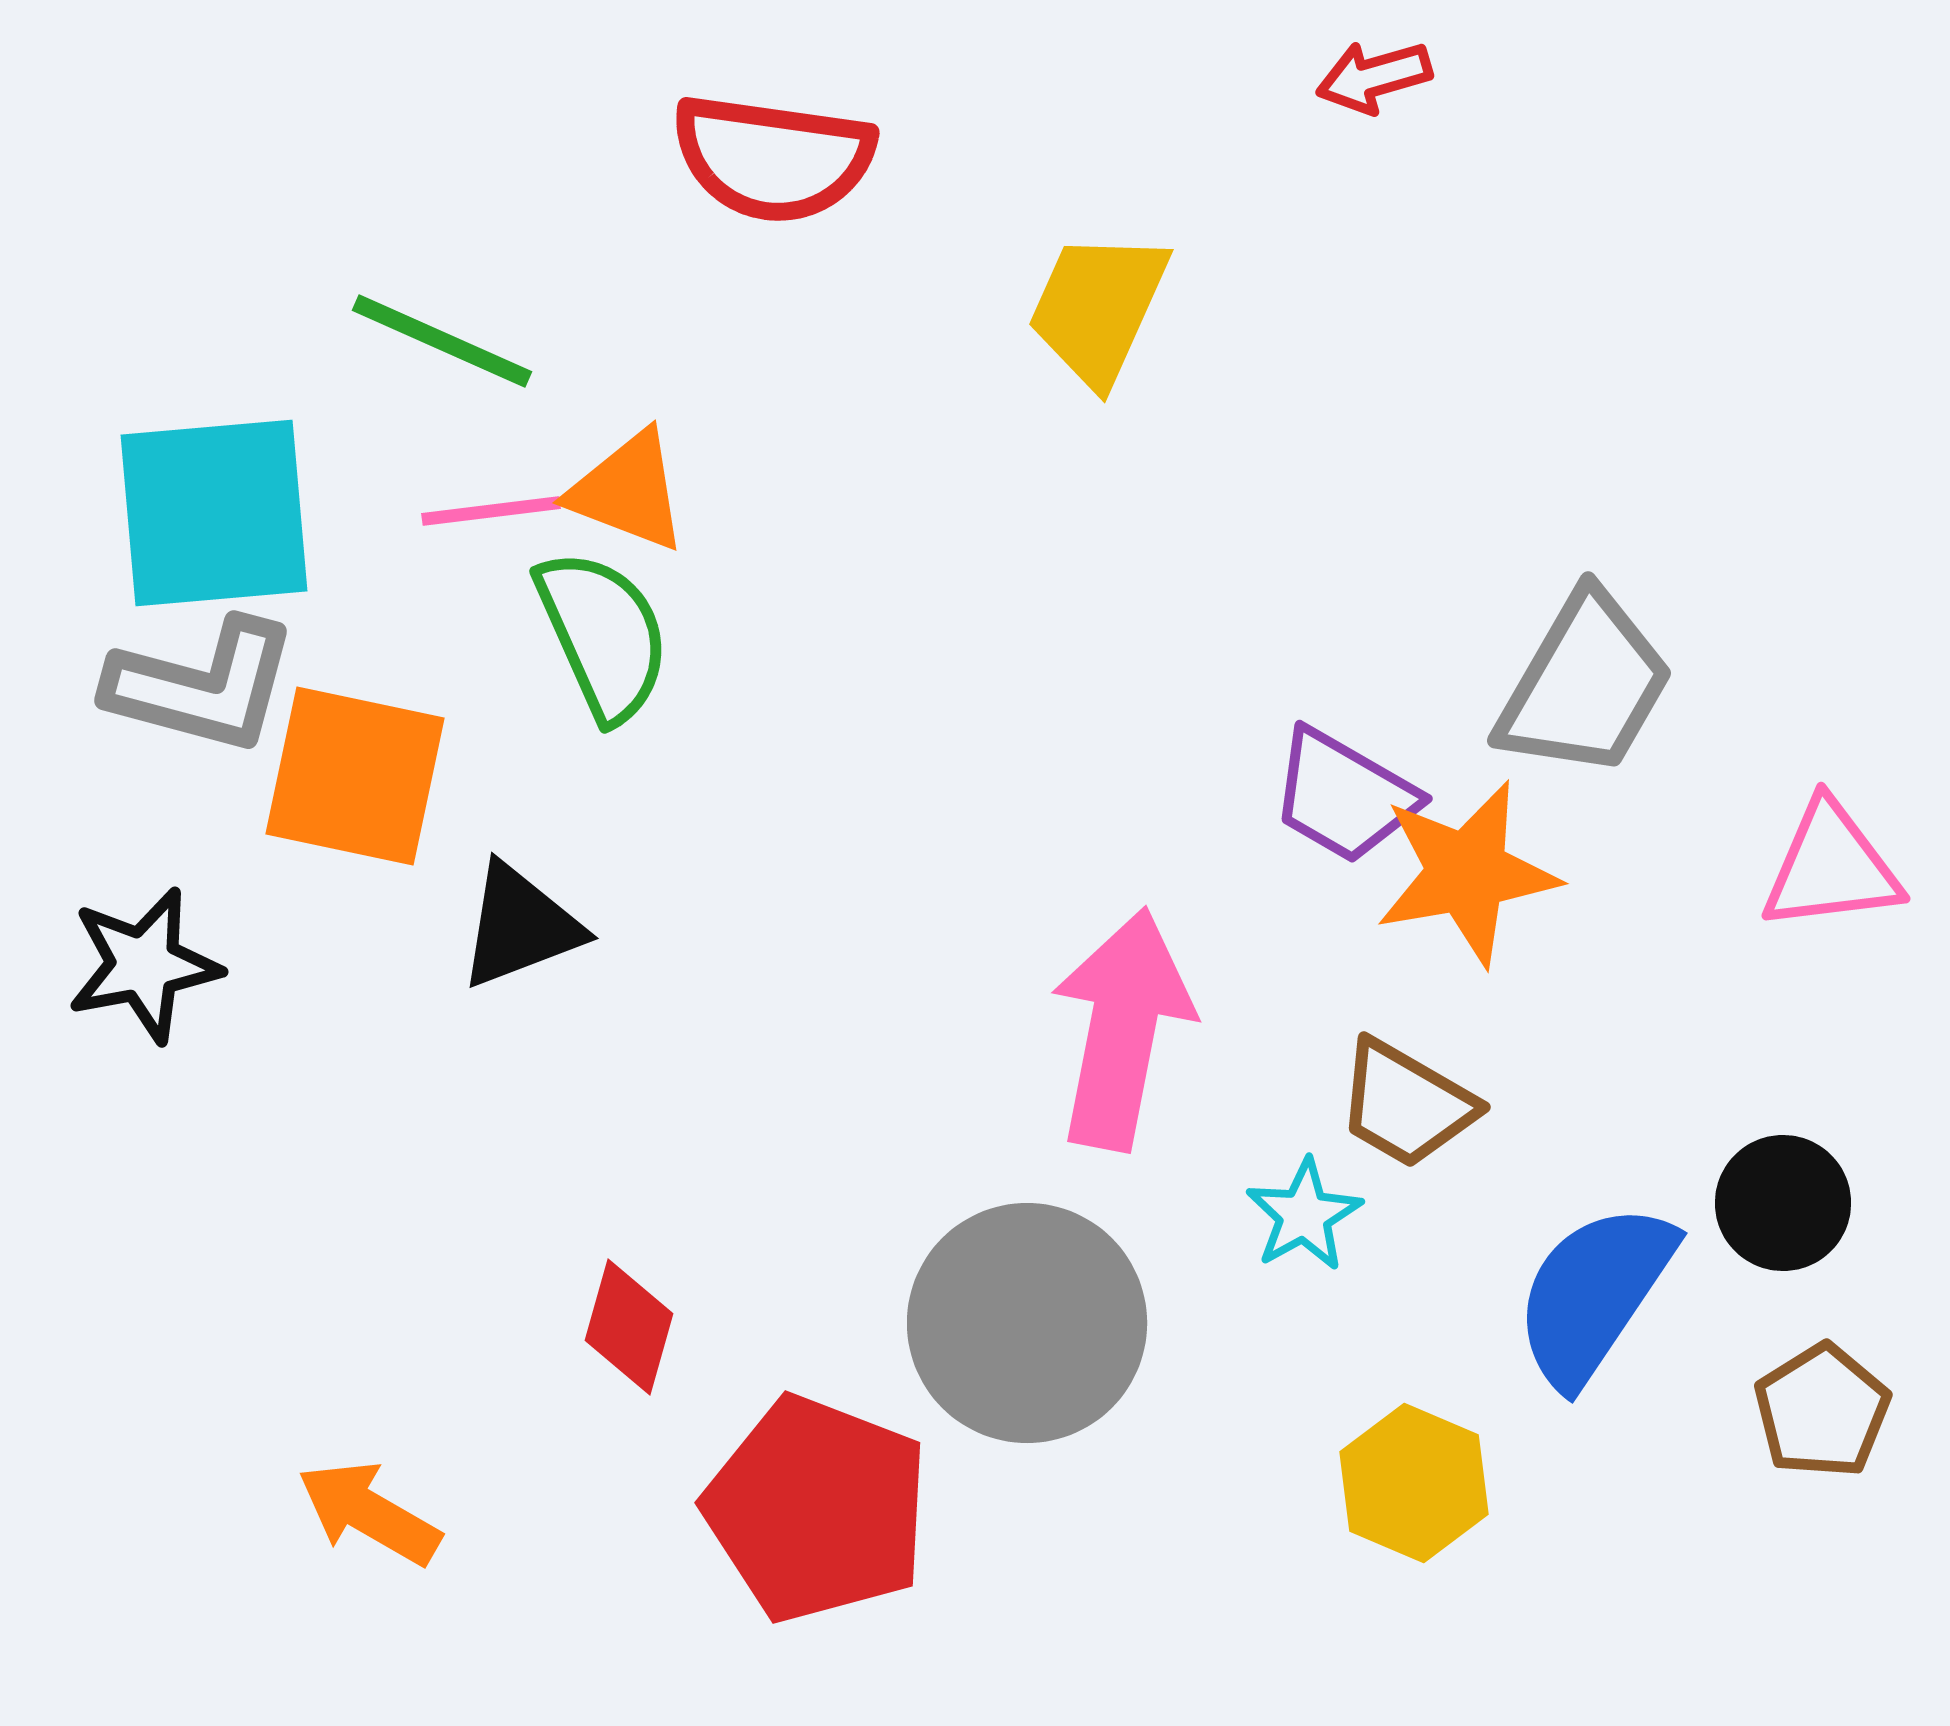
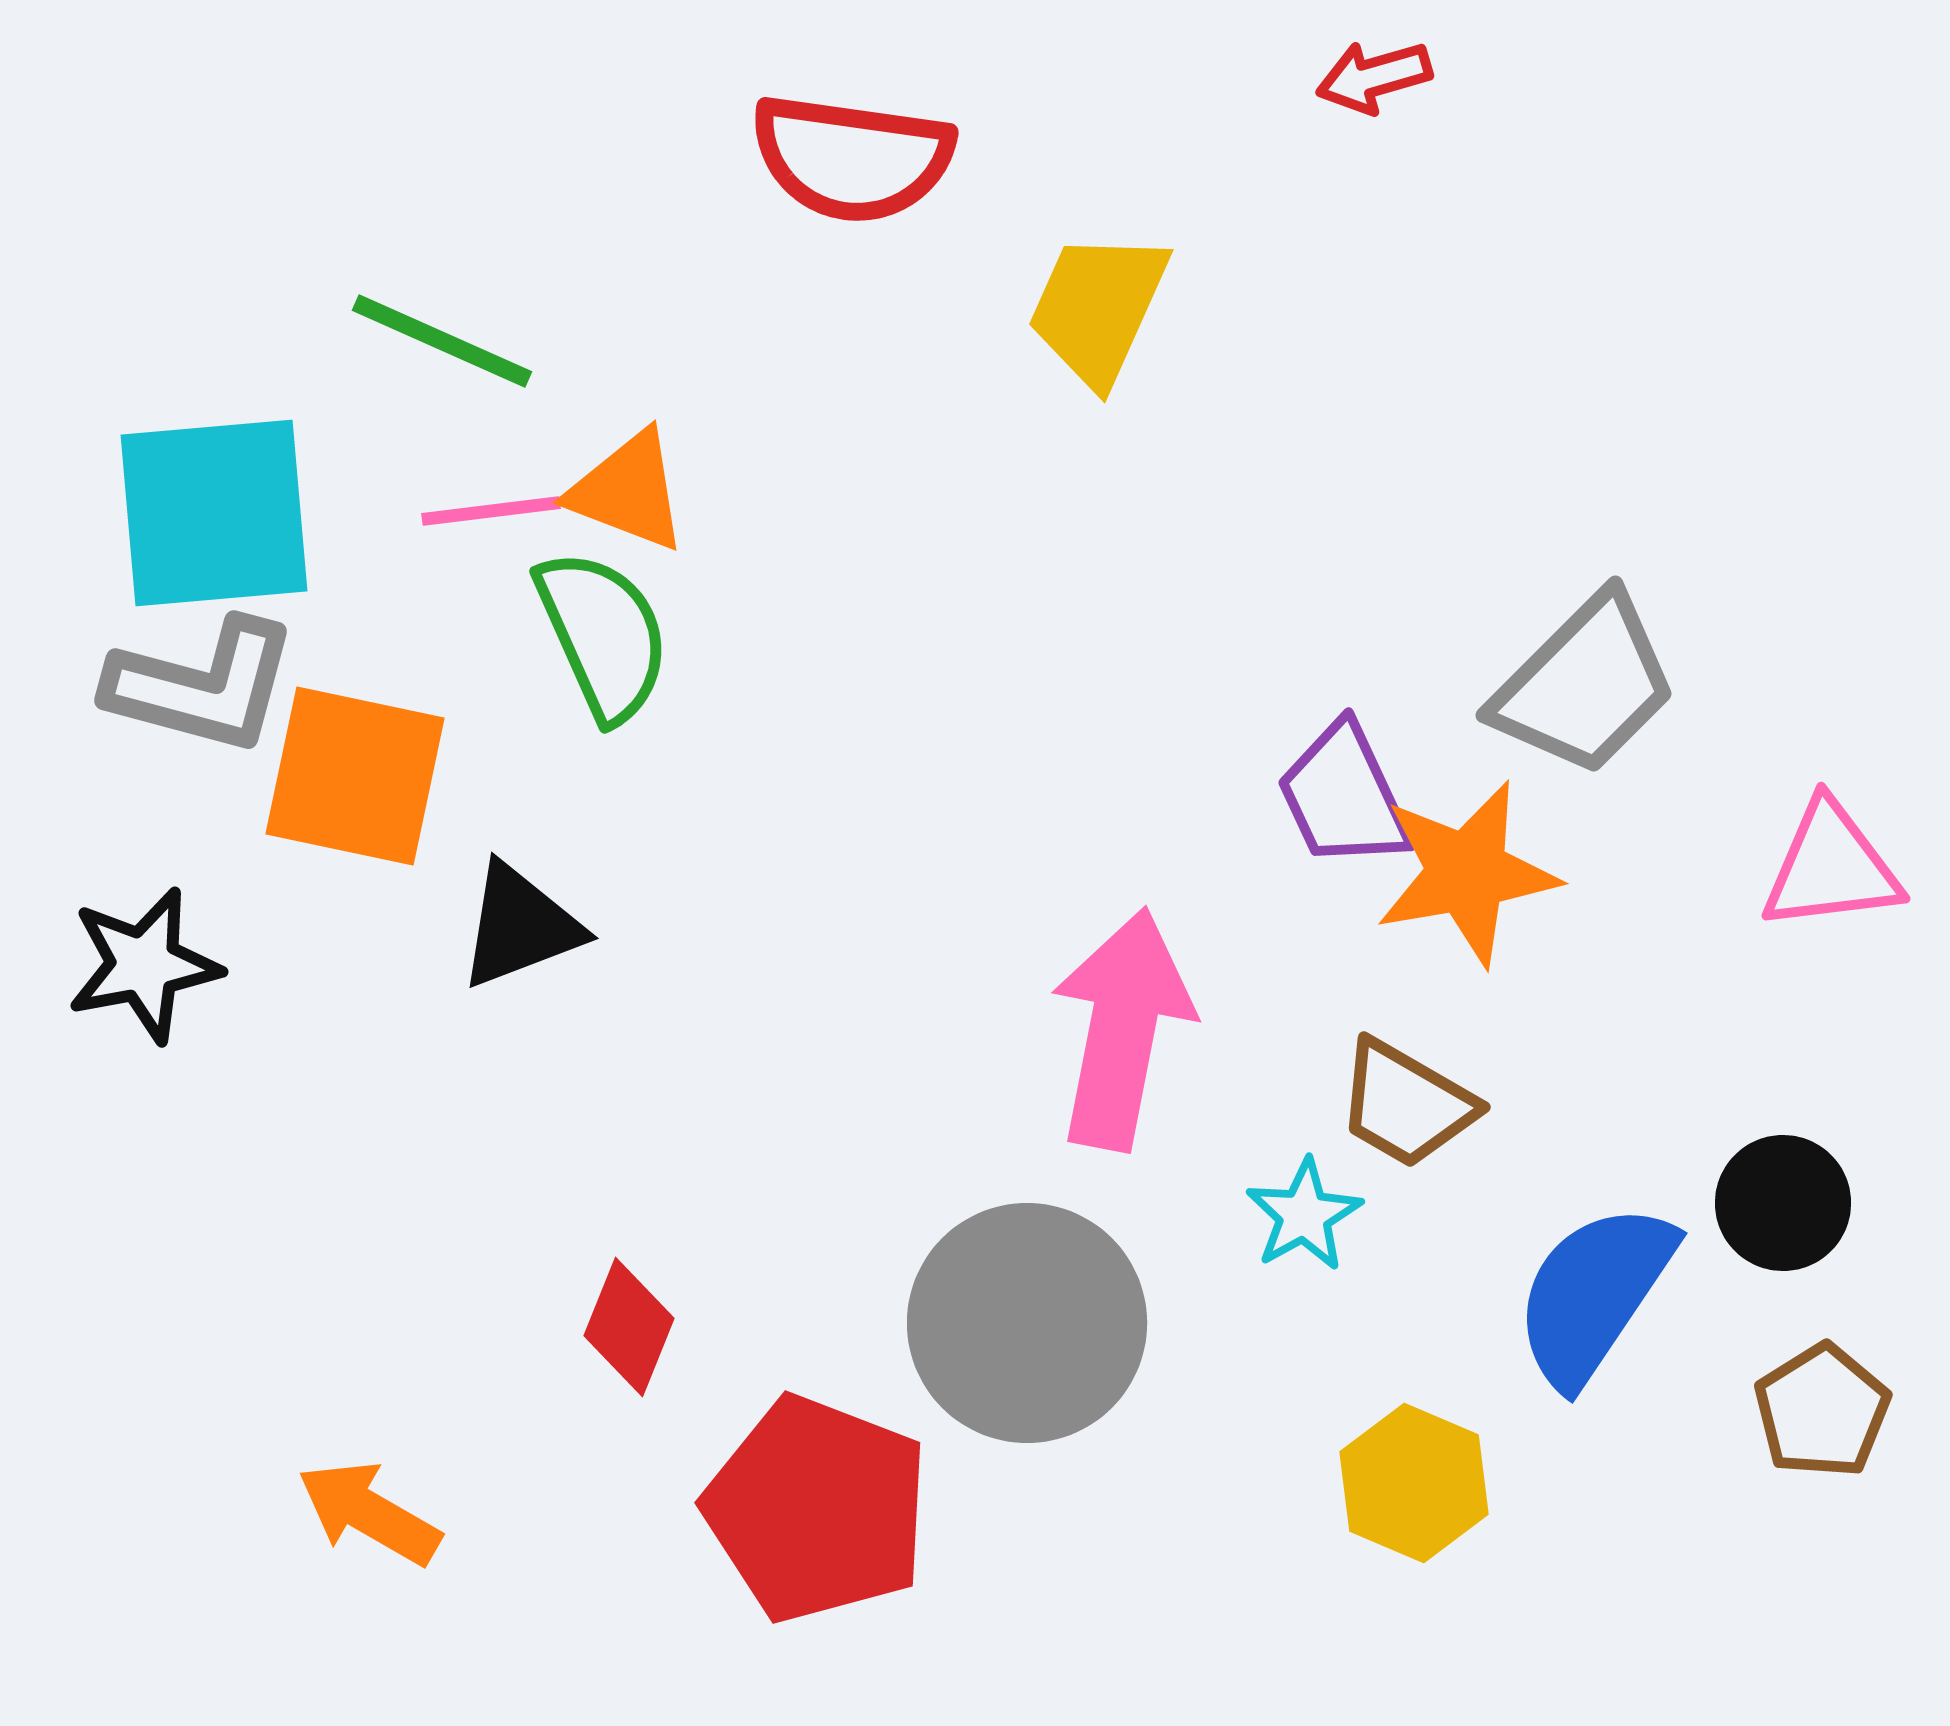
red semicircle: moved 79 px right
gray trapezoid: rotated 15 degrees clockwise
purple trapezoid: rotated 35 degrees clockwise
red diamond: rotated 6 degrees clockwise
